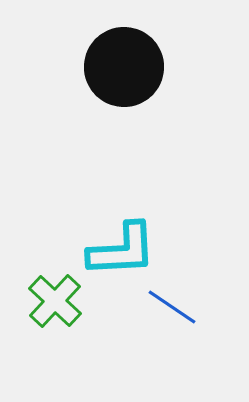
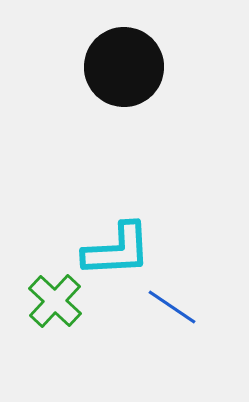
cyan L-shape: moved 5 px left
